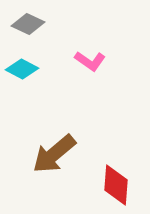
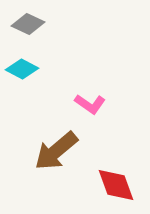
pink L-shape: moved 43 px down
brown arrow: moved 2 px right, 3 px up
red diamond: rotated 24 degrees counterclockwise
